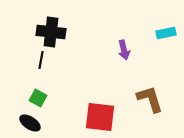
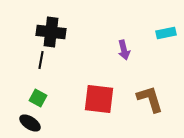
red square: moved 1 px left, 18 px up
